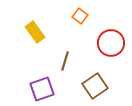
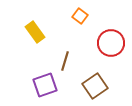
purple square: moved 3 px right, 4 px up
